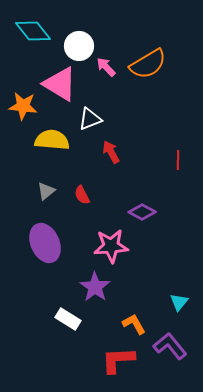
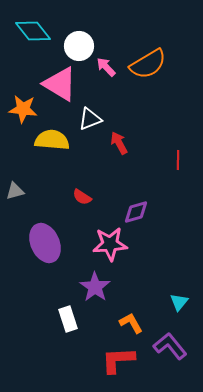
orange star: moved 3 px down
red arrow: moved 8 px right, 9 px up
gray triangle: moved 31 px left; rotated 24 degrees clockwise
red semicircle: moved 2 px down; rotated 30 degrees counterclockwise
purple diamond: moved 6 px left; rotated 44 degrees counterclockwise
pink star: moved 1 px left, 2 px up
white rectangle: rotated 40 degrees clockwise
orange L-shape: moved 3 px left, 1 px up
